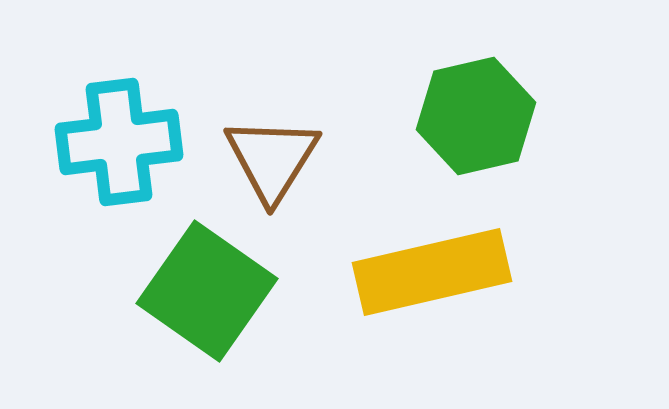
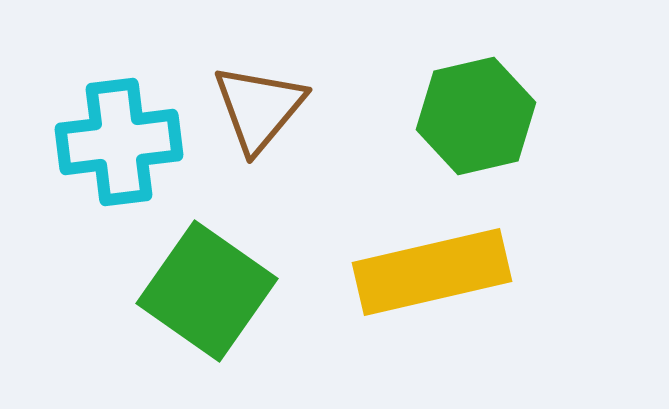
brown triangle: moved 13 px left, 51 px up; rotated 8 degrees clockwise
